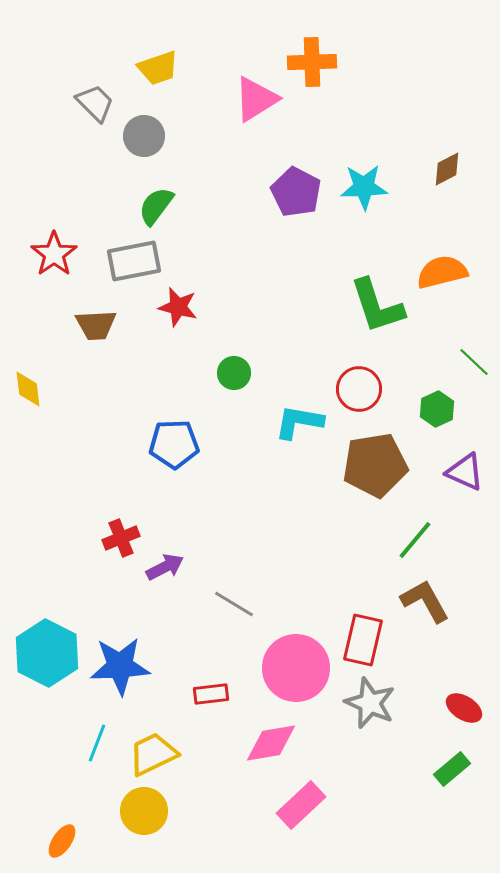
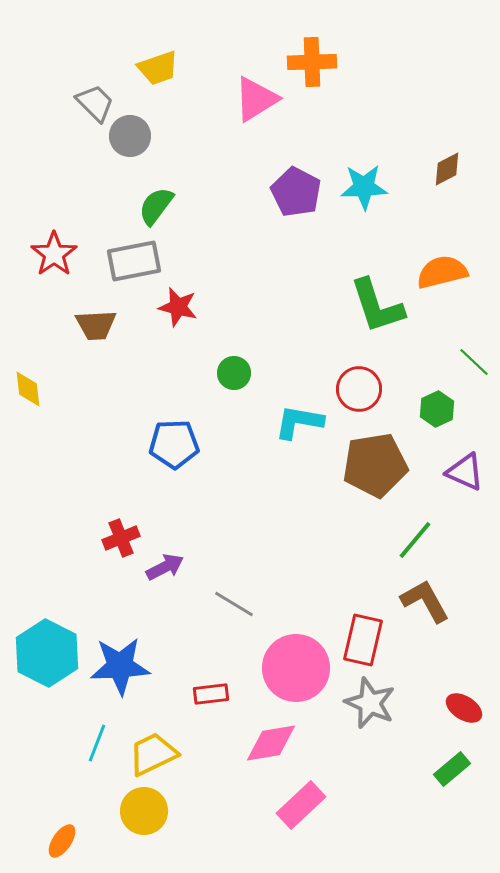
gray circle at (144, 136): moved 14 px left
